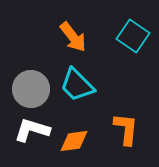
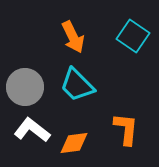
orange arrow: rotated 12 degrees clockwise
gray circle: moved 6 px left, 2 px up
white L-shape: rotated 21 degrees clockwise
orange diamond: moved 2 px down
